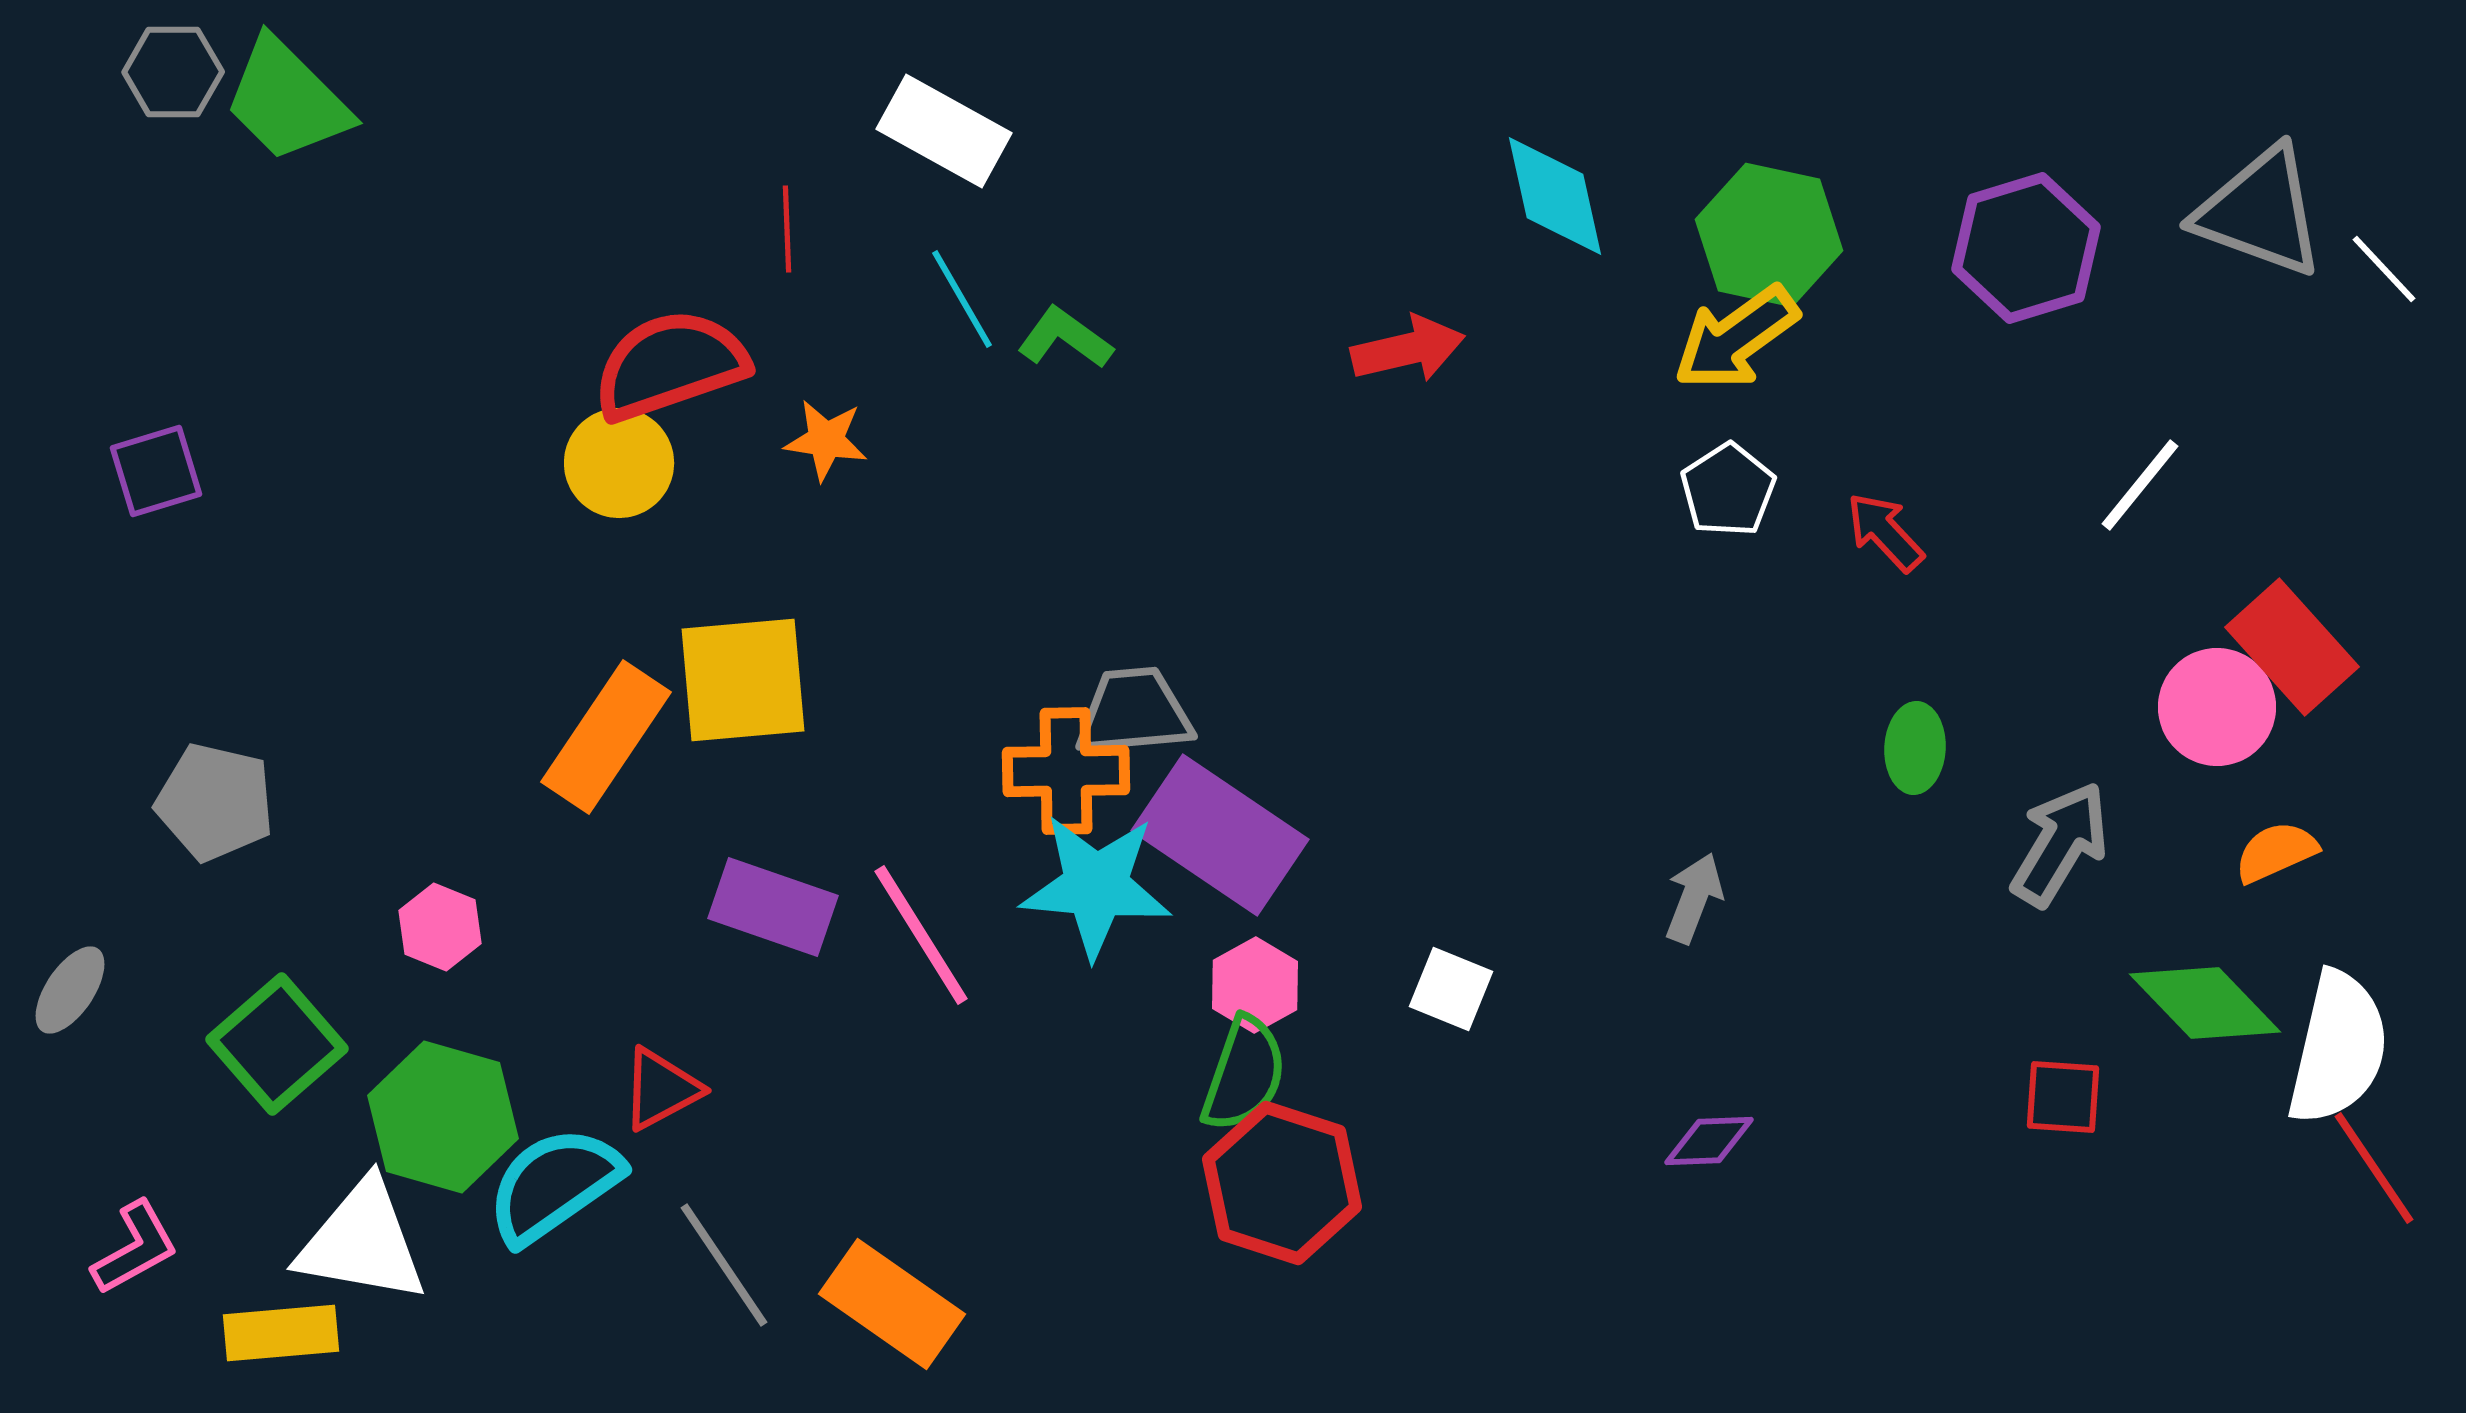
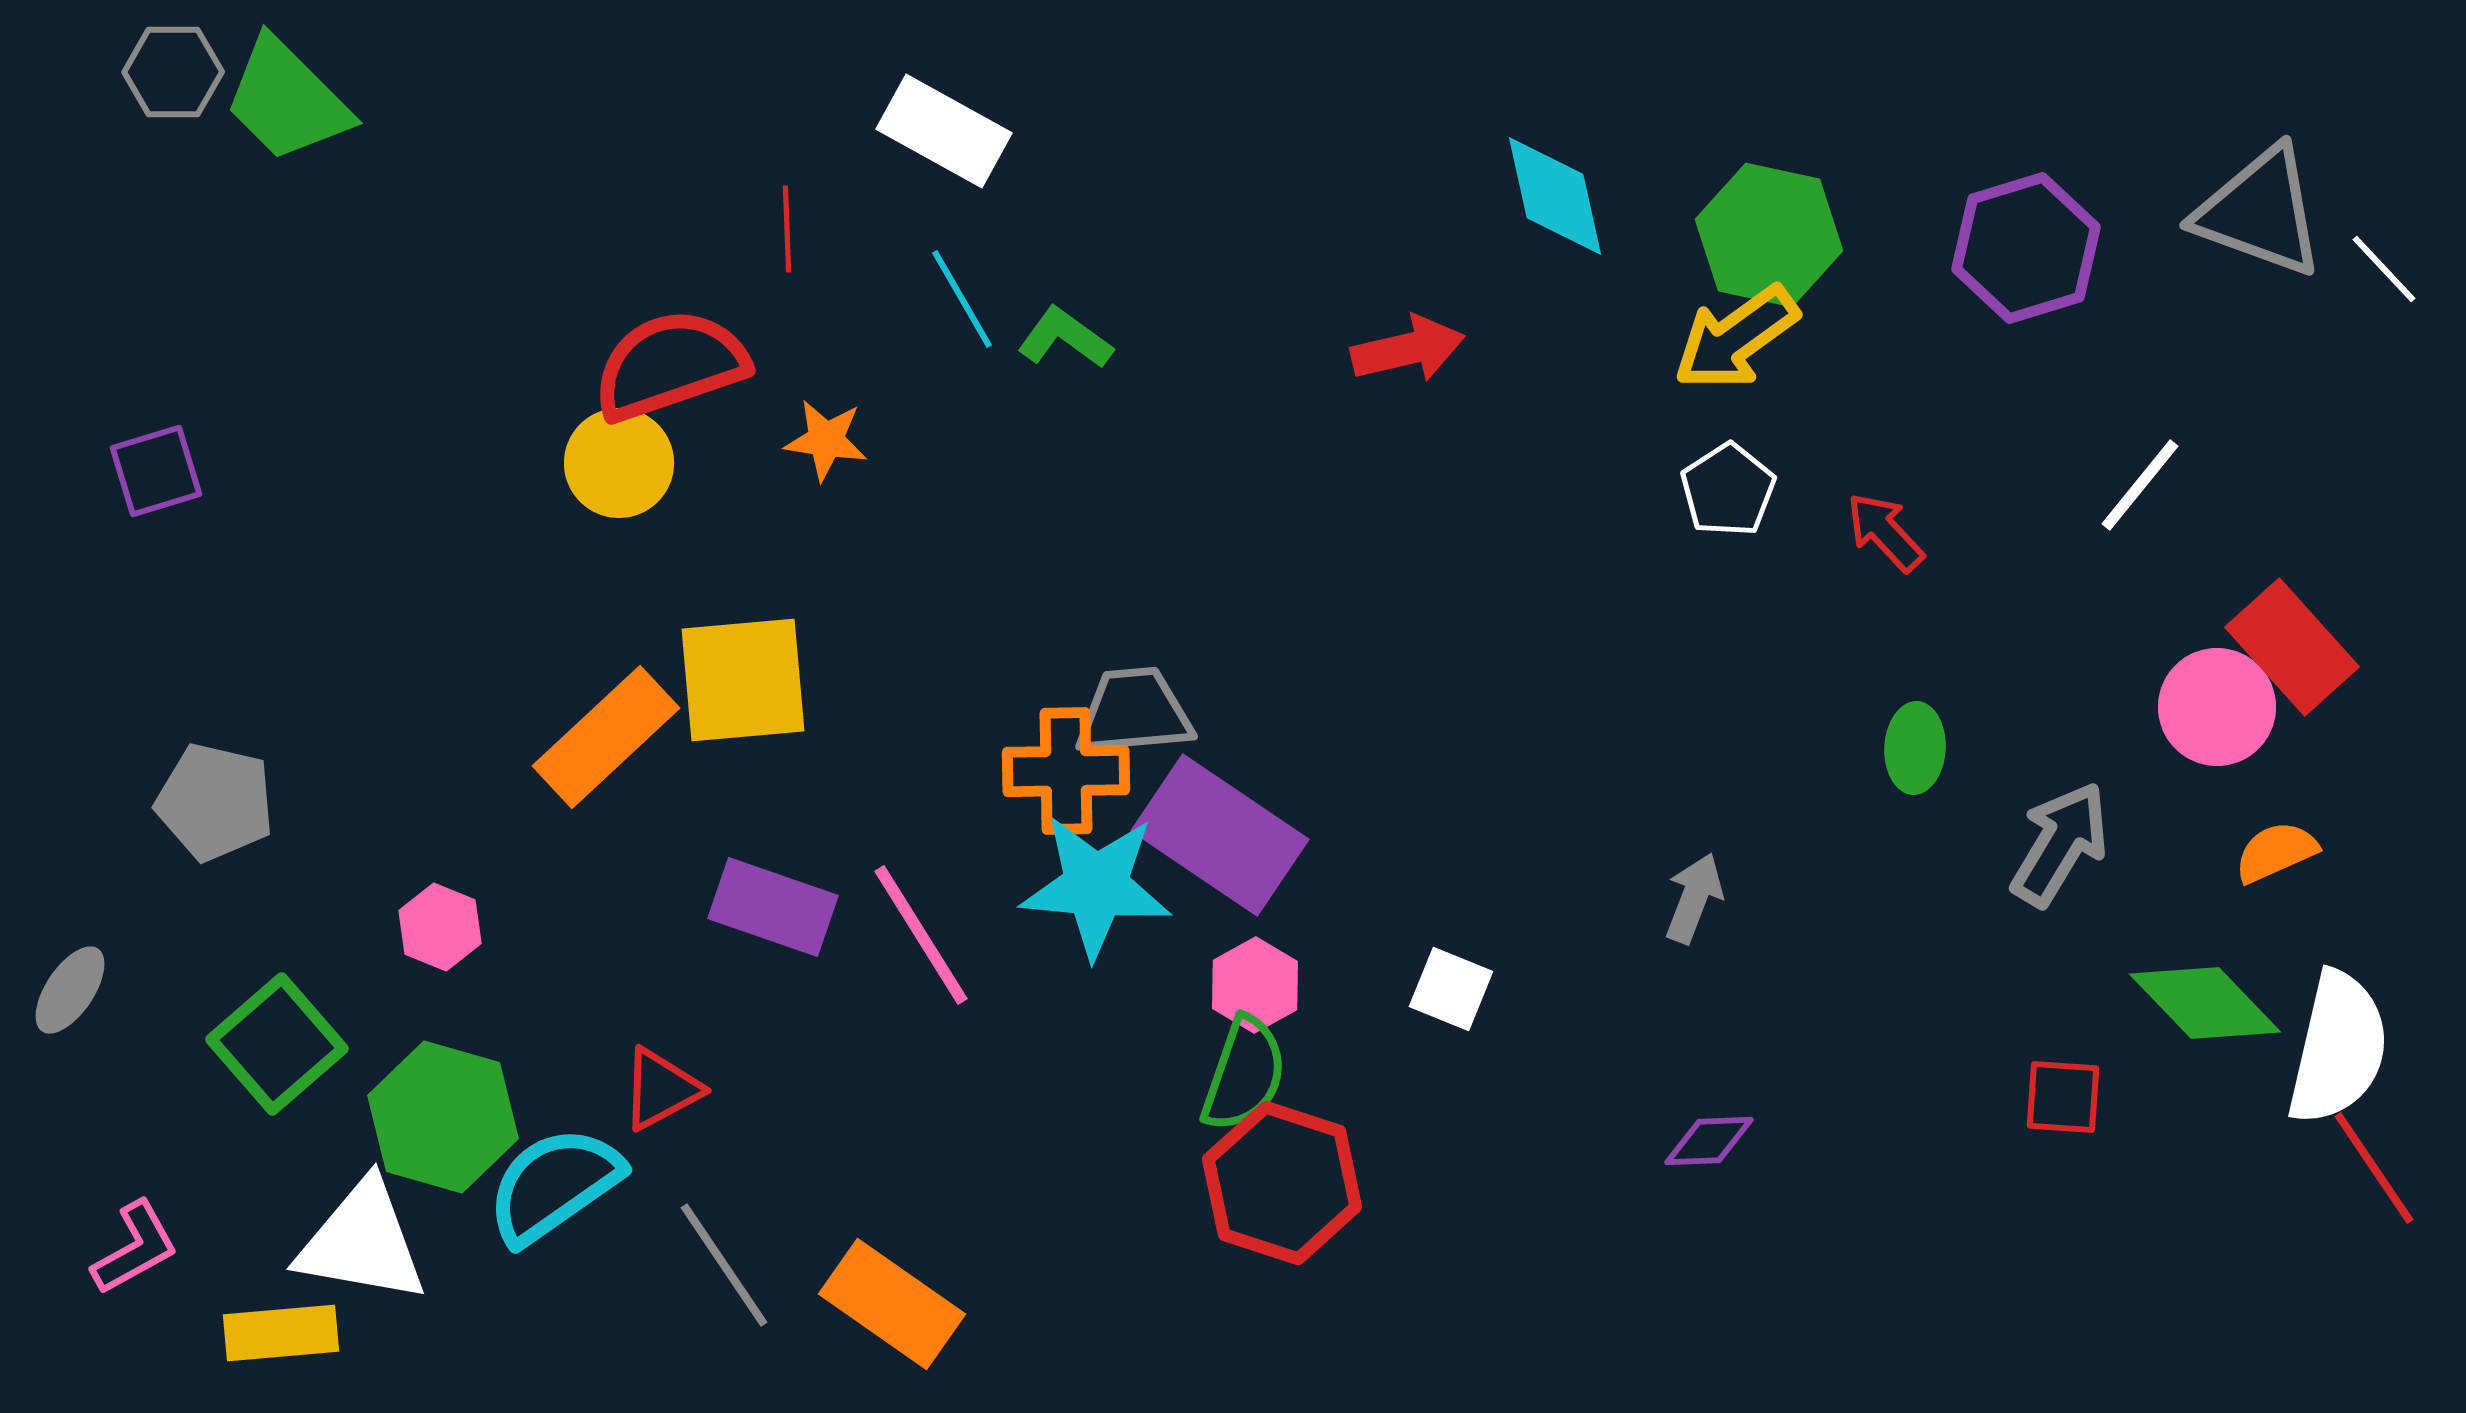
orange rectangle at (606, 737): rotated 13 degrees clockwise
